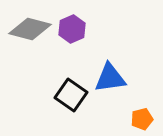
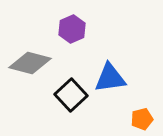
gray diamond: moved 34 px down
black square: rotated 12 degrees clockwise
